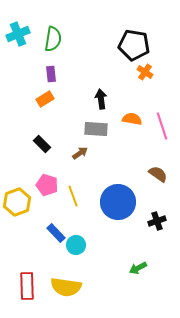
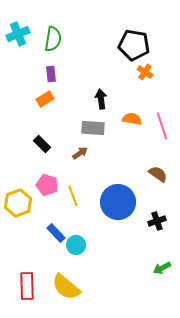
gray rectangle: moved 3 px left, 1 px up
yellow hexagon: moved 1 px right, 1 px down
green arrow: moved 24 px right
yellow semicircle: rotated 32 degrees clockwise
